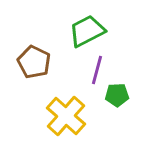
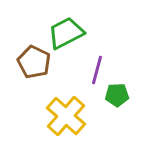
green trapezoid: moved 21 px left, 2 px down
